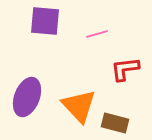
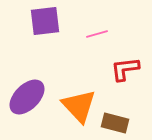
purple square: rotated 12 degrees counterclockwise
purple ellipse: rotated 24 degrees clockwise
